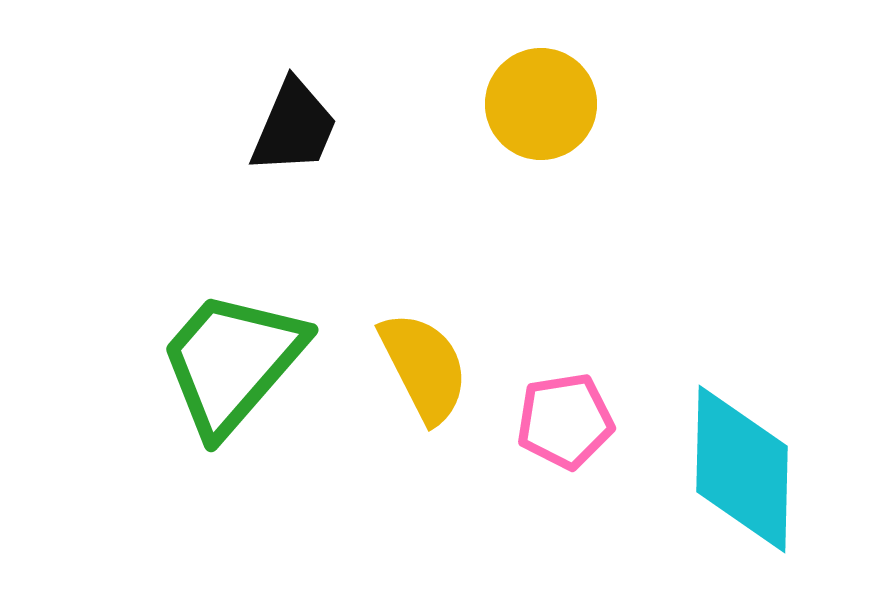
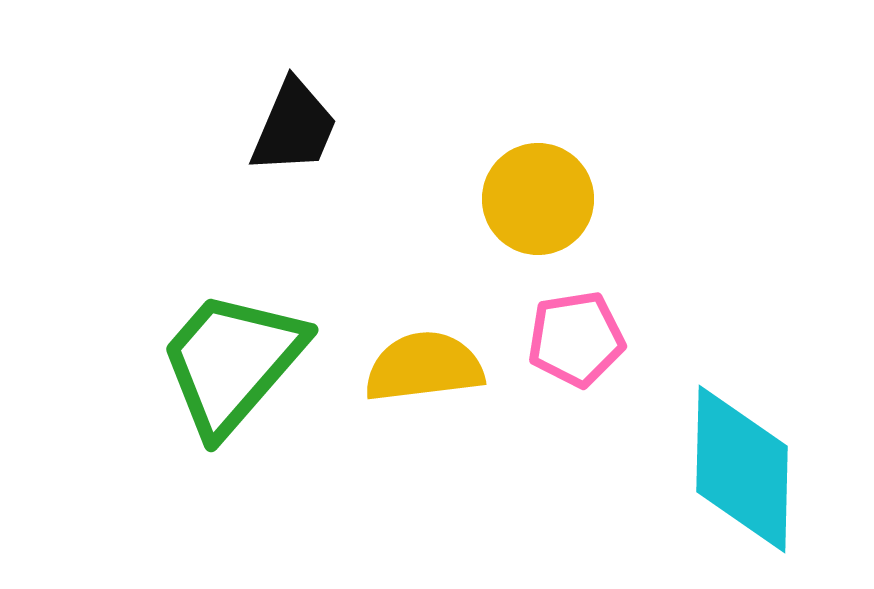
yellow circle: moved 3 px left, 95 px down
yellow semicircle: rotated 70 degrees counterclockwise
pink pentagon: moved 11 px right, 82 px up
